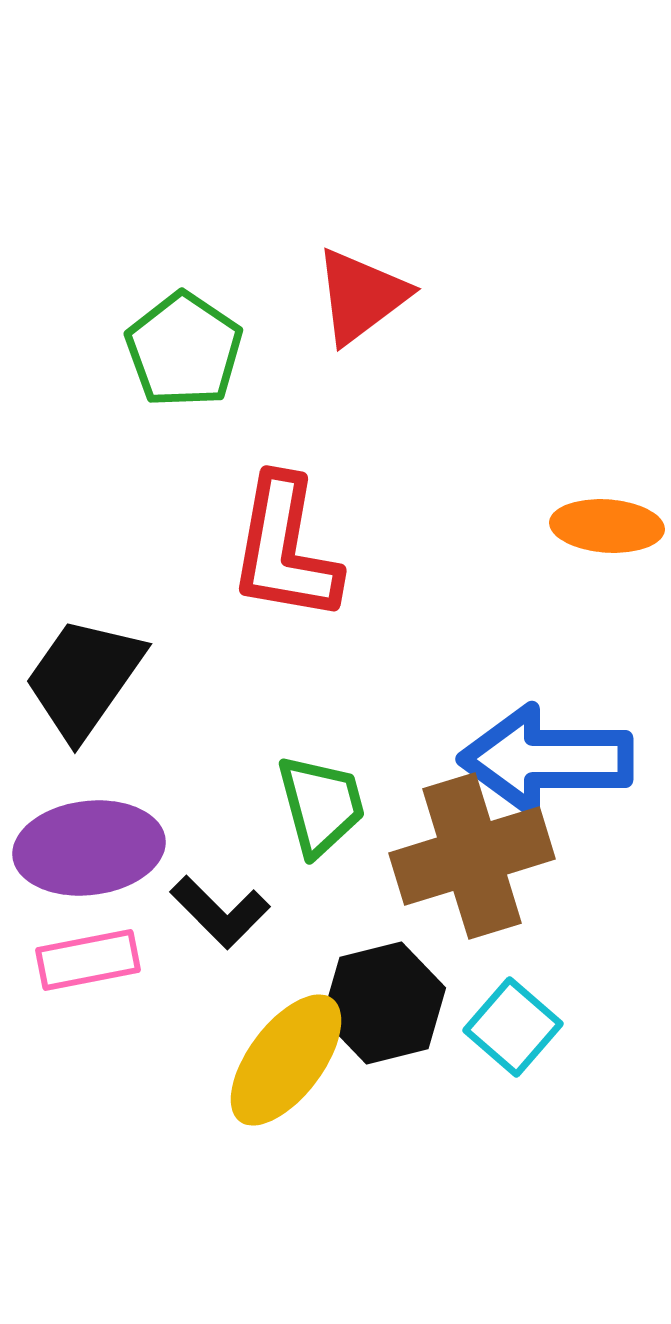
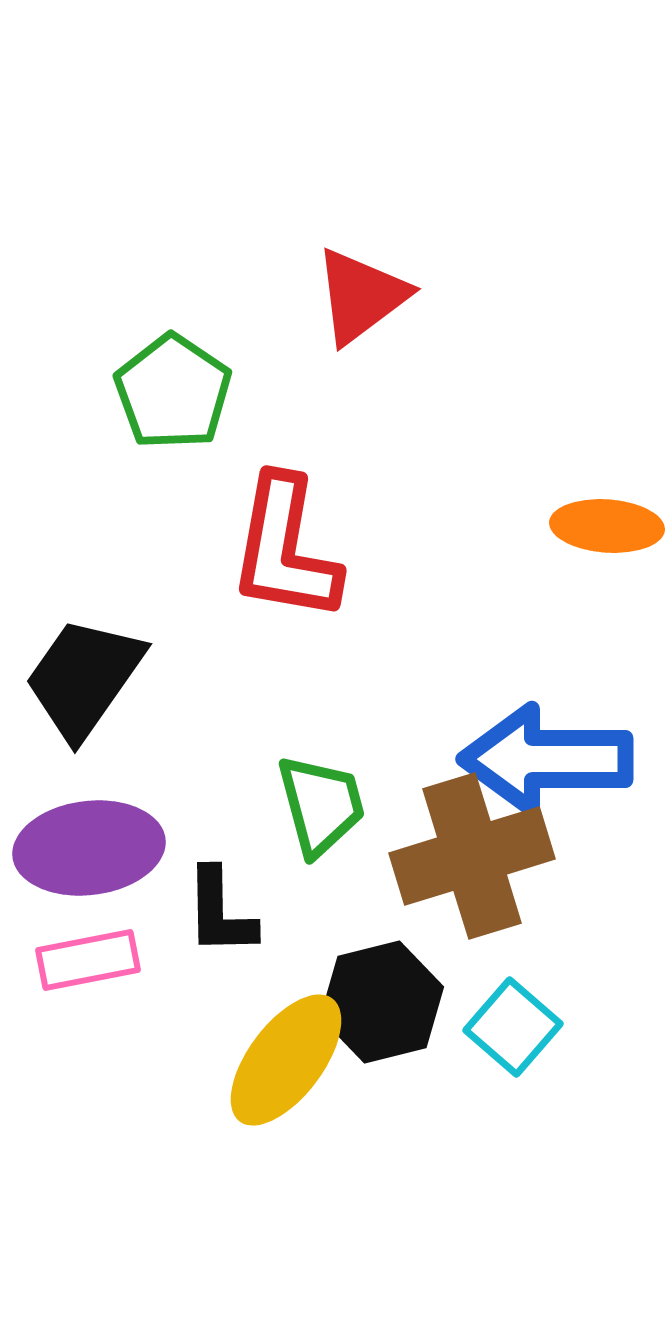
green pentagon: moved 11 px left, 42 px down
black L-shape: rotated 44 degrees clockwise
black hexagon: moved 2 px left, 1 px up
